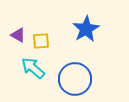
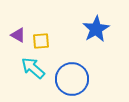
blue star: moved 10 px right
blue circle: moved 3 px left
